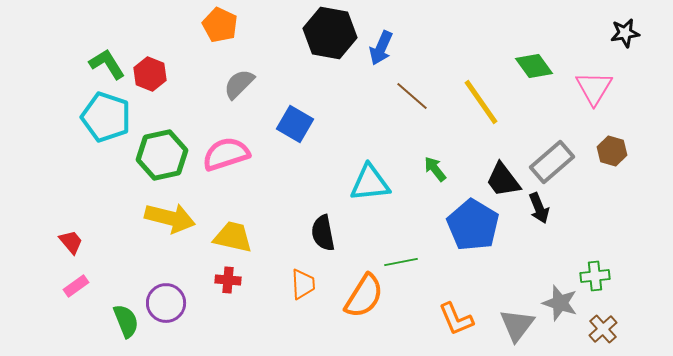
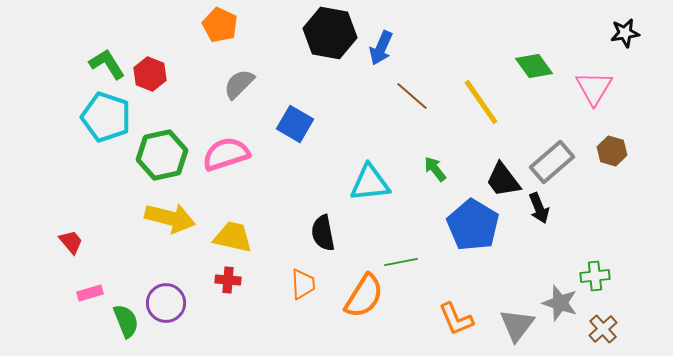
pink rectangle: moved 14 px right, 7 px down; rotated 20 degrees clockwise
